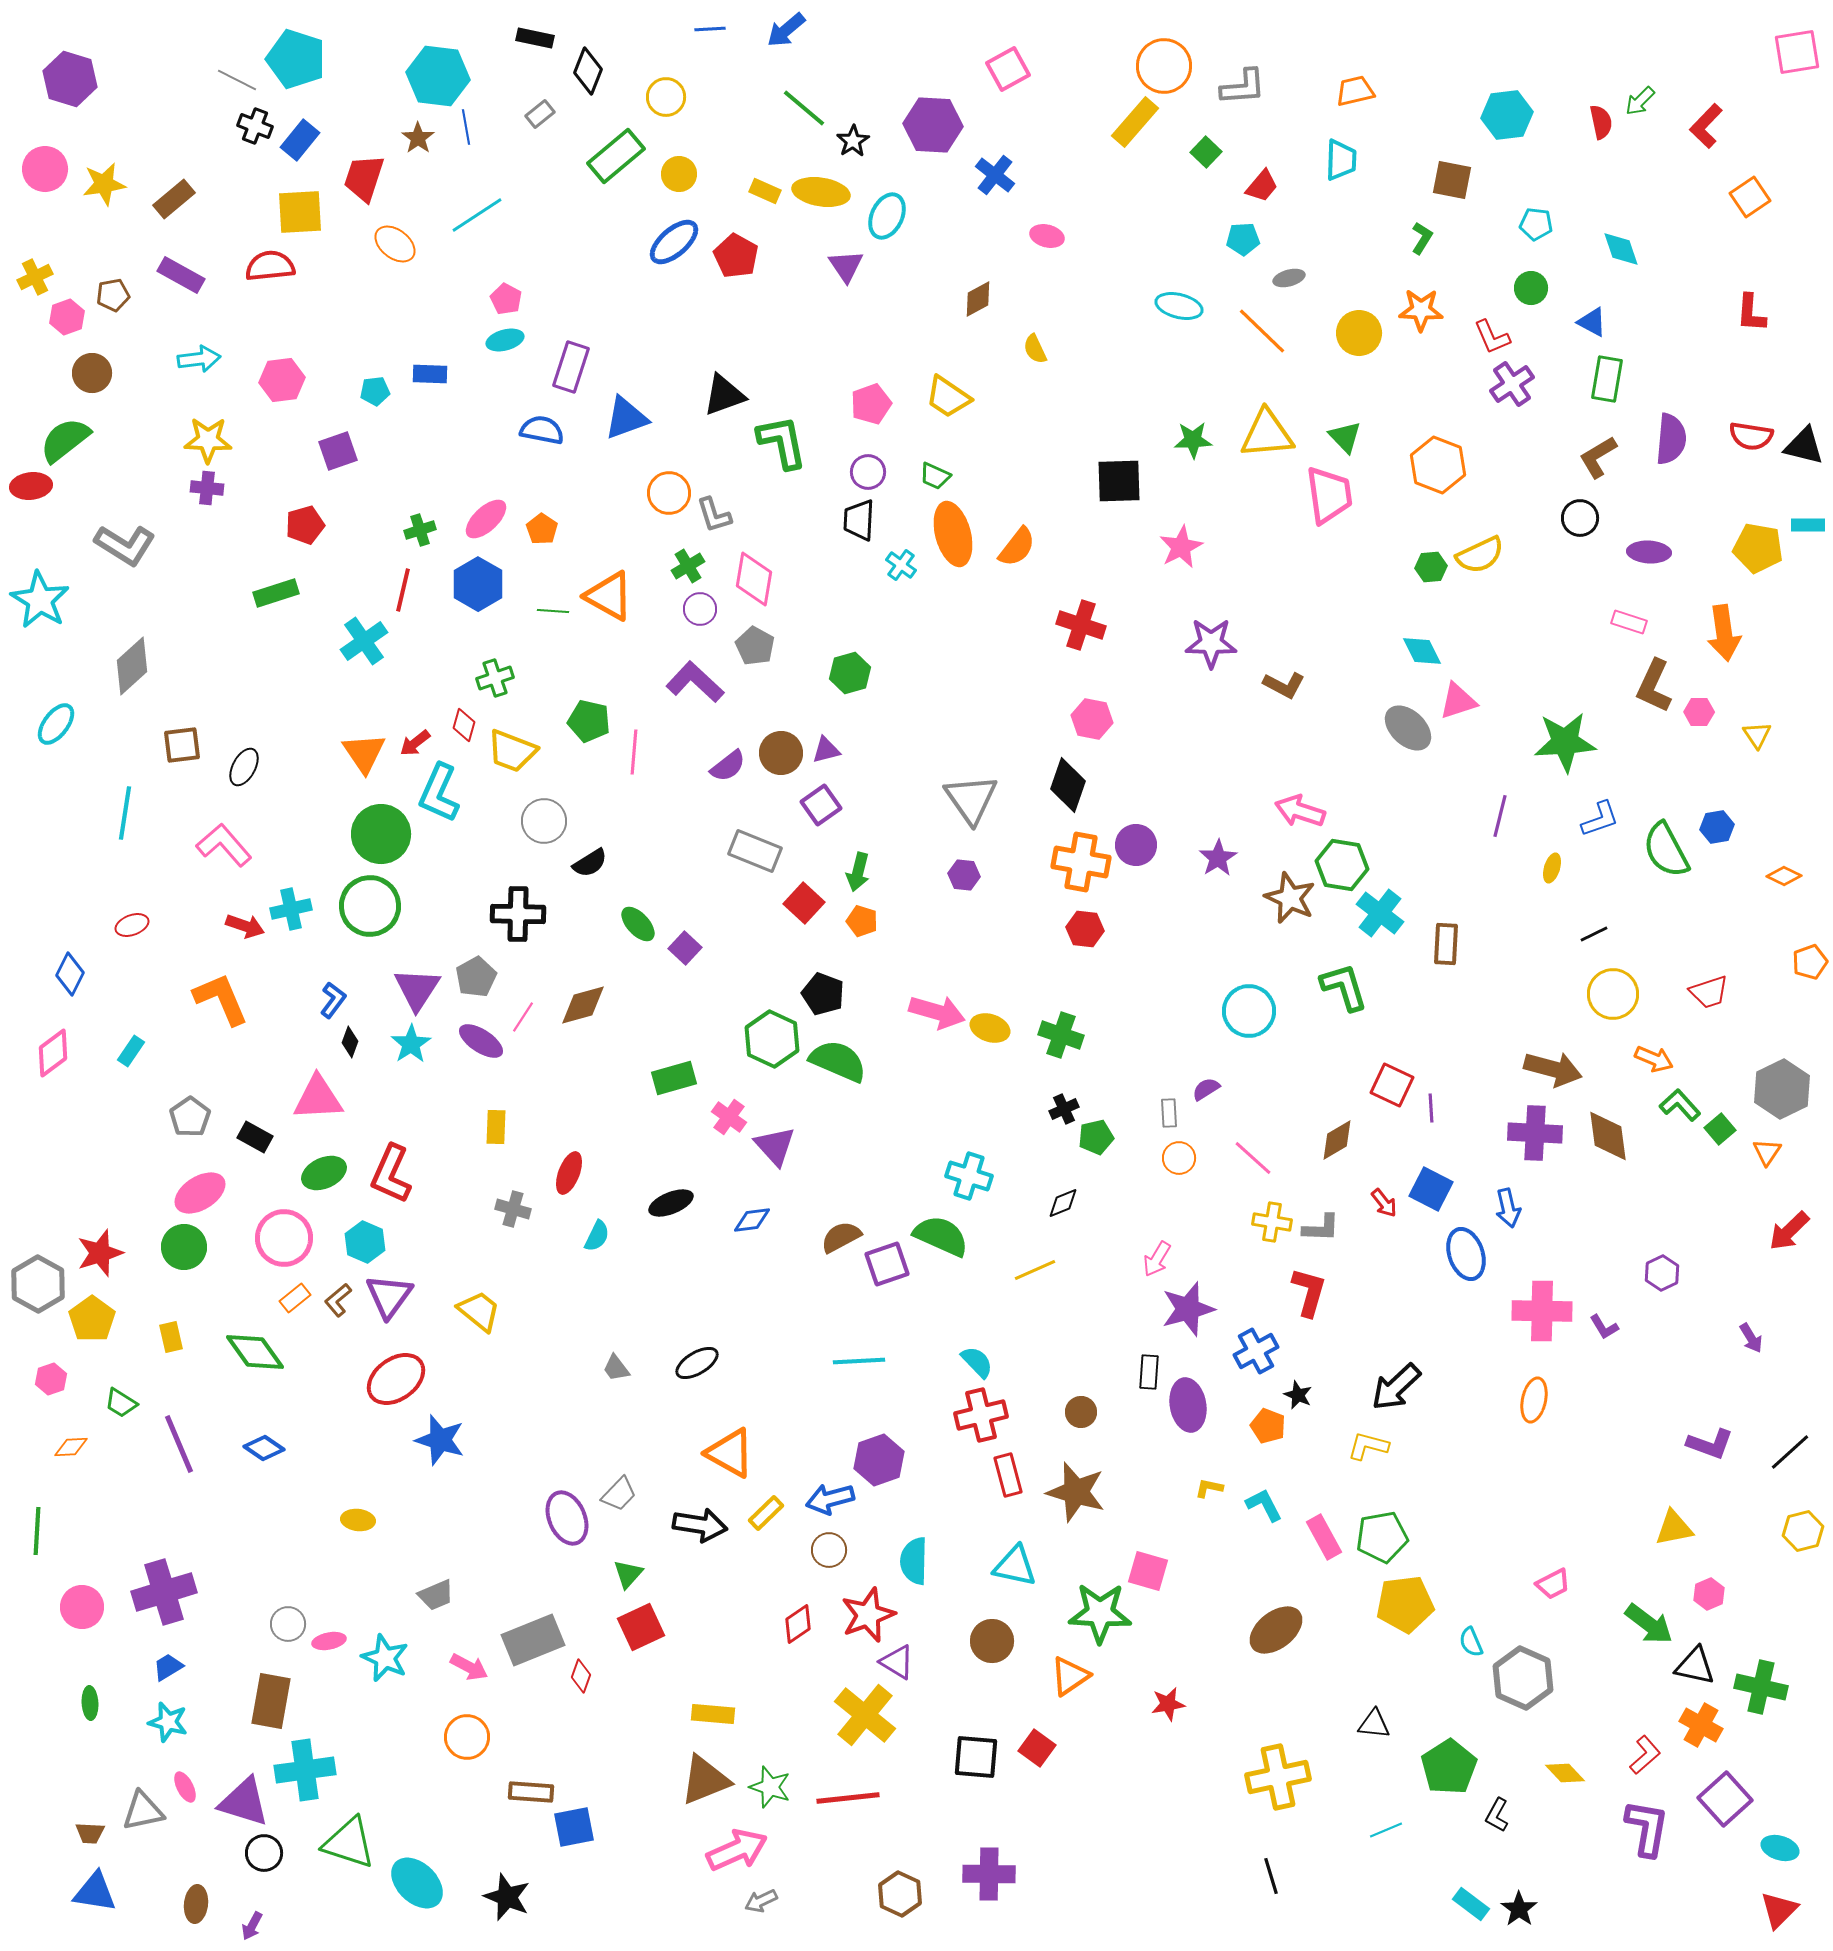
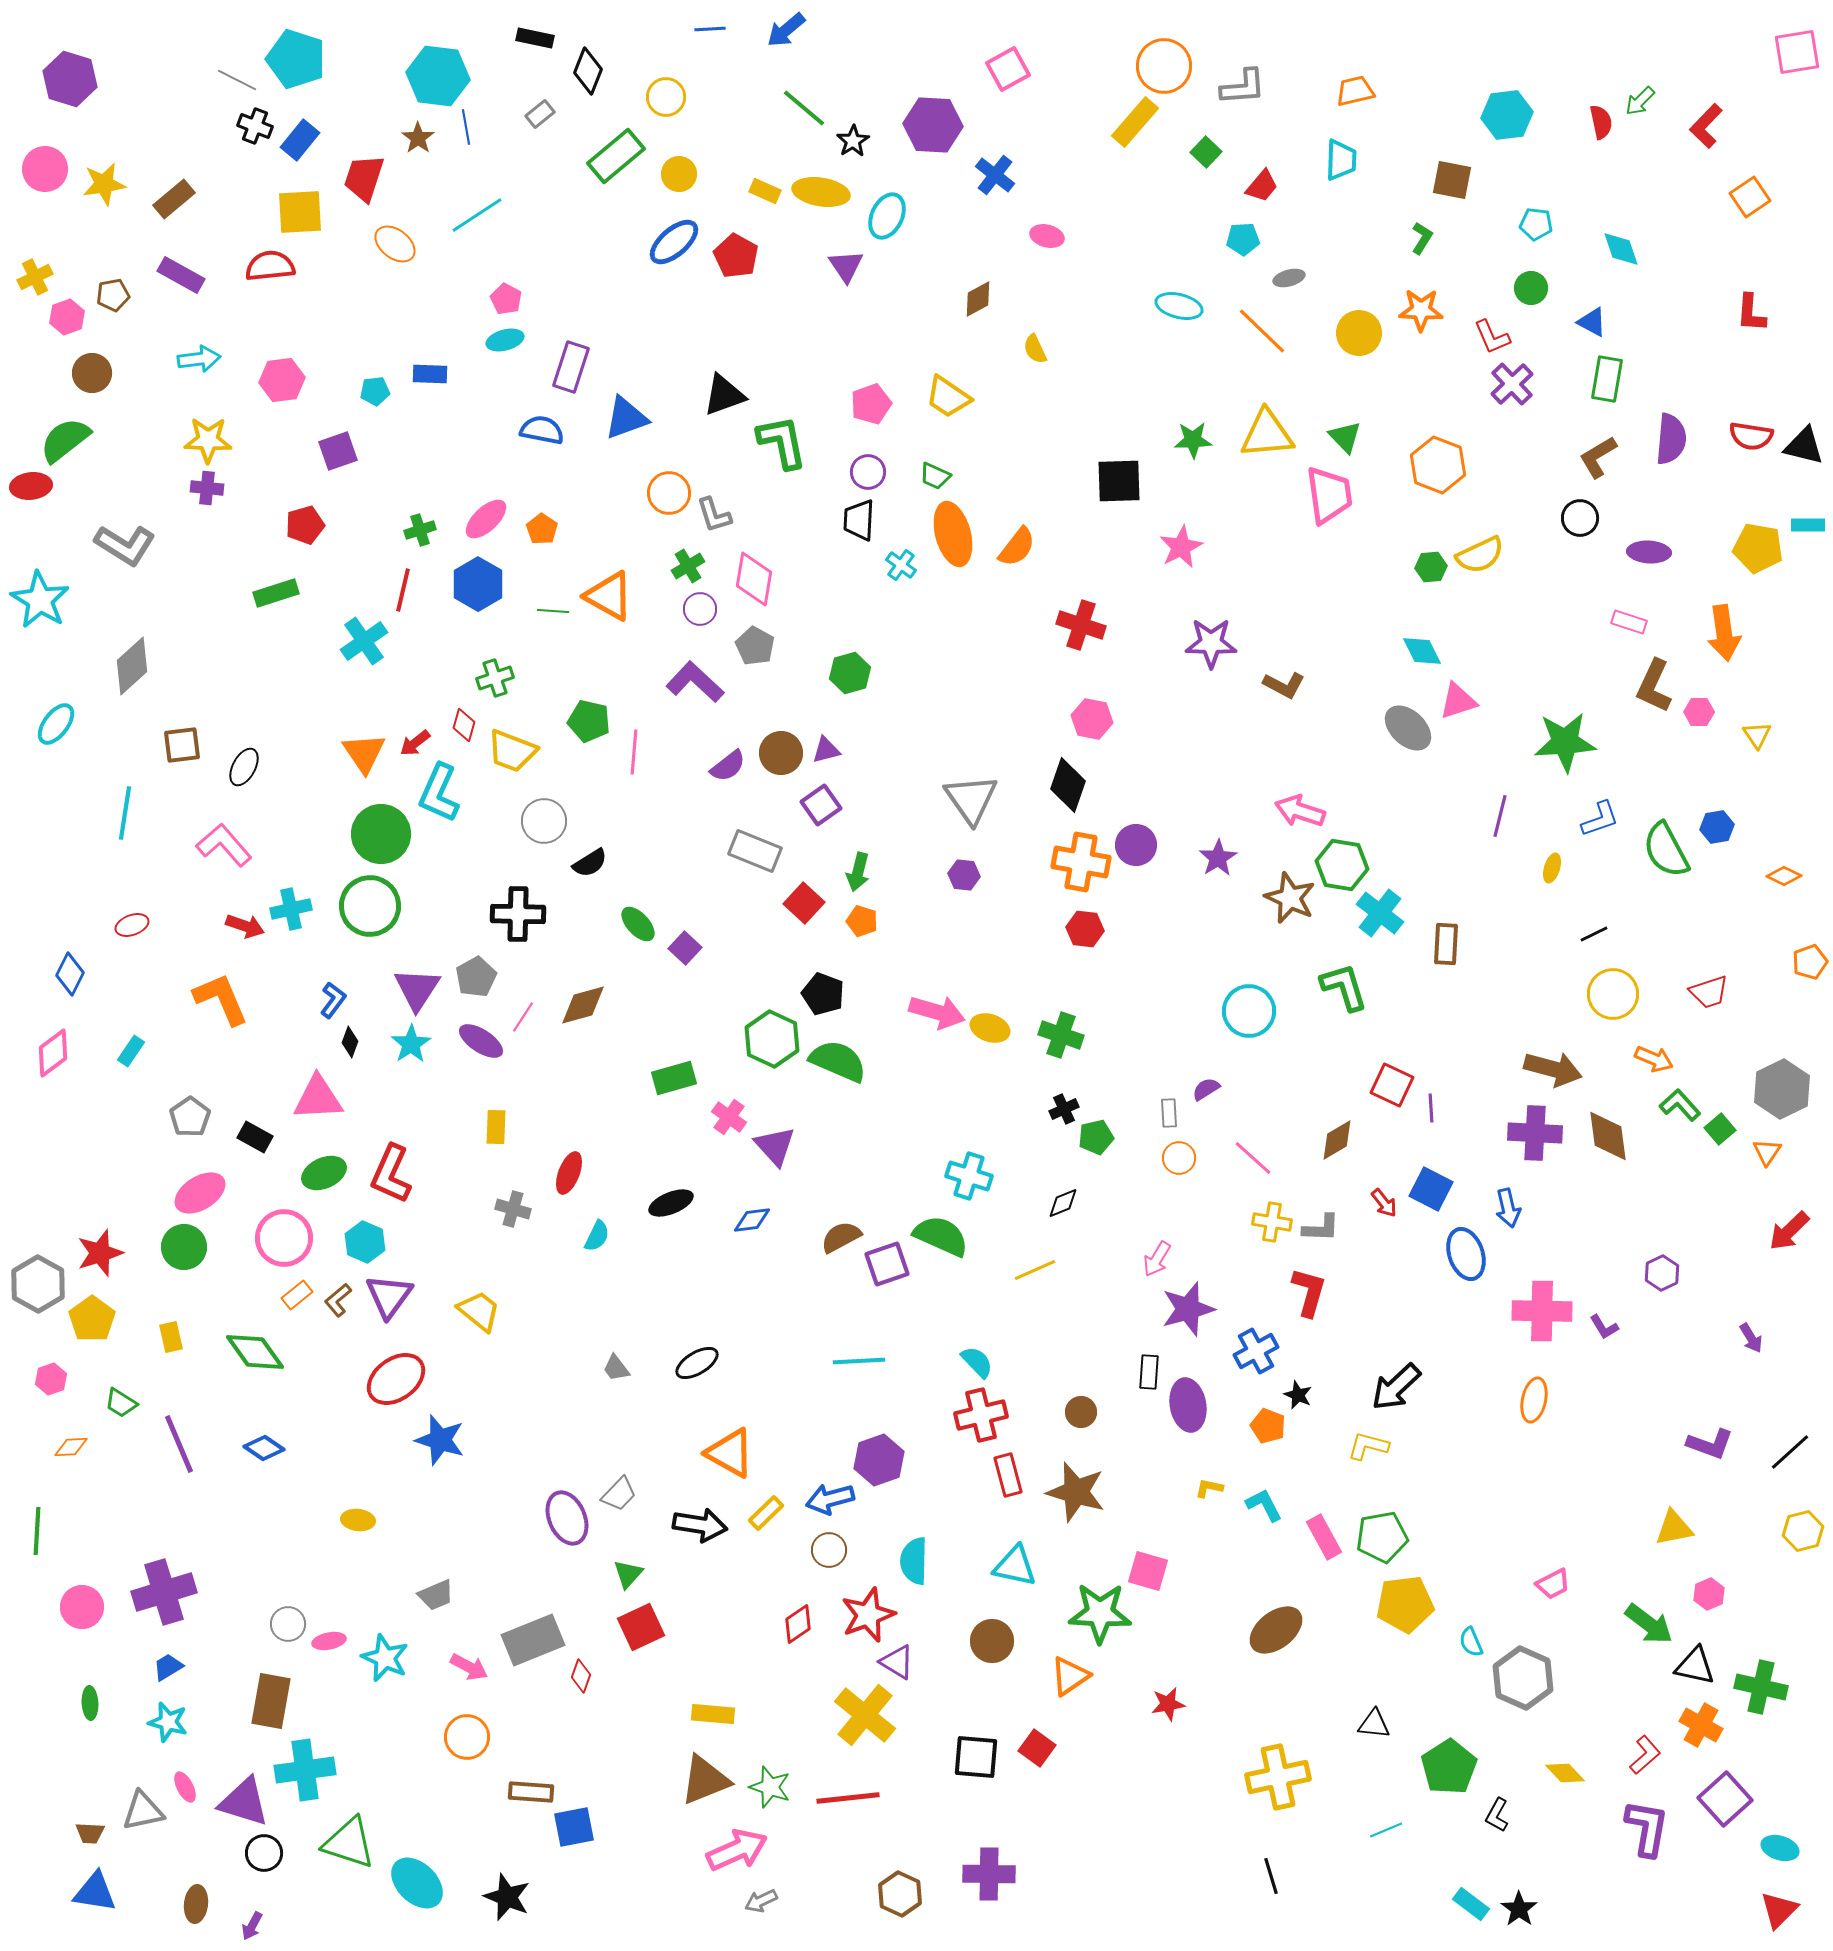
purple cross at (1512, 384): rotated 9 degrees counterclockwise
orange rectangle at (295, 1298): moved 2 px right, 3 px up
